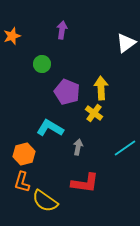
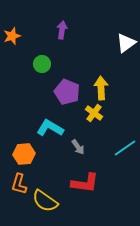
gray arrow: rotated 133 degrees clockwise
orange hexagon: rotated 10 degrees clockwise
orange L-shape: moved 3 px left, 2 px down
